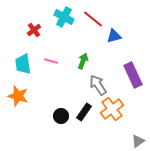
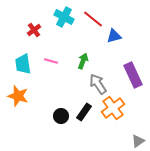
gray arrow: moved 1 px up
orange cross: moved 1 px right, 1 px up
